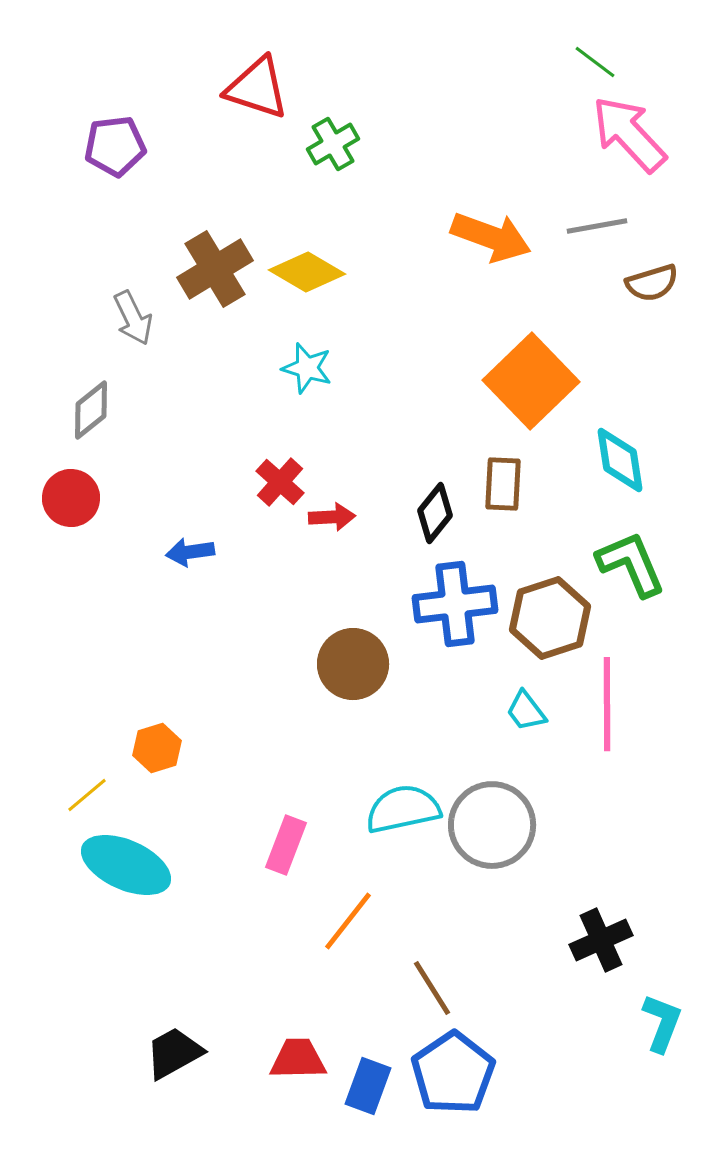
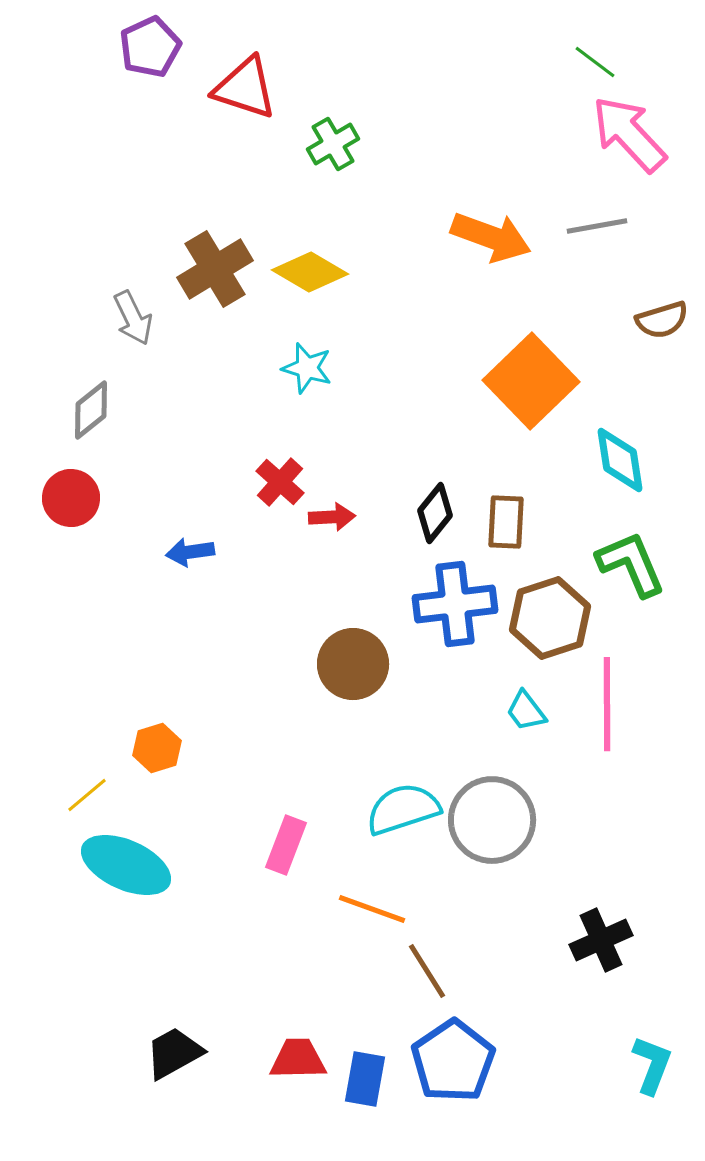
red triangle at (257, 88): moved 12 px left
purple pentagon at (115, 146): moved 35 px right, 99 px up; rotated 18 degrees counterclockwise
yellow diamond at (307, 272): moved 3 px right
brown semicircle at (652, 283): moved 10 px right, 37 px down
brown rectangle at (503, 484): moved 3 px right, 38 px down
cyan semicircle at (403, 809): rotated 6 degrees counterclockwise
gray circle at (492, 825): moved 5 px up
orange line at (348, 921): moved 24 px right, 12 px up; rotated 72 degrees clockwise
brown line at (432, 988): moved 5 px left, 17 px up
cyan L-shape at (662, 1023): moved 10 px left, 42 px down
blue pentagon at (453, 1073): moved 12 px up
blue rectangle at (368, 1086): moved 3 px left, 7 px up; rotated 10 degrees counterclockwise
